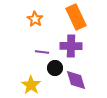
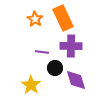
orange rectangle: moved 13 px left, 1 px down
